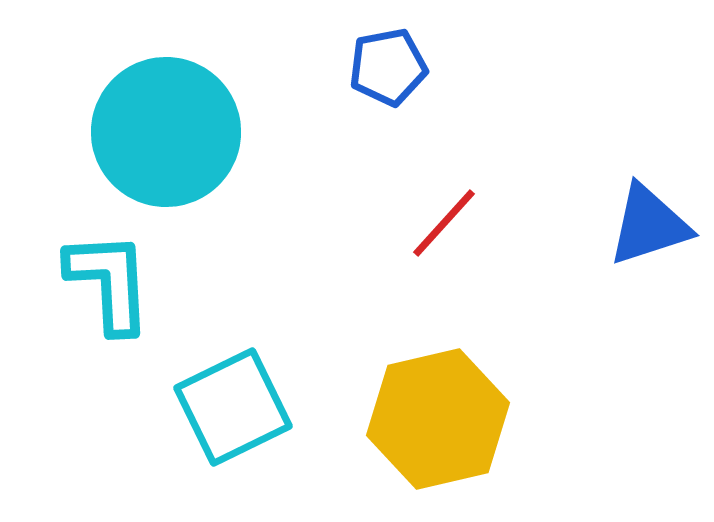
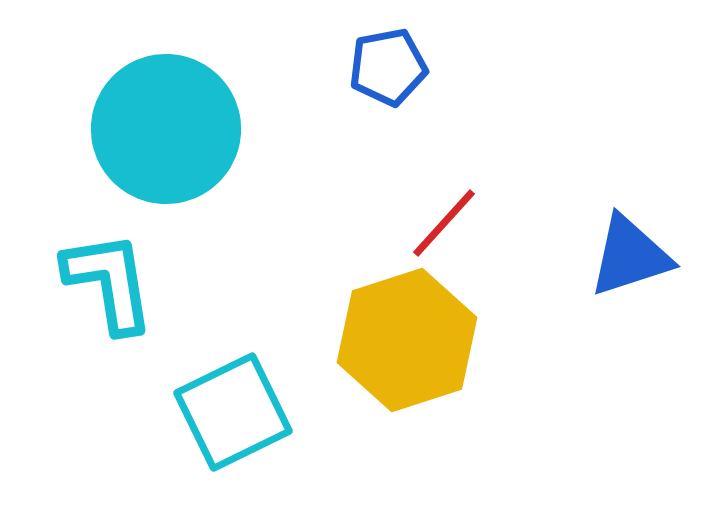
cyan circle: moved 3 px up
blue triangle: moved 19 px left, 31 px down
cyan L-shape: rotated 6 degrees counterclockwise
cyan square: moved 5 px down
yellow hexagon: moved 31 px left, 79 px up; rotated 5 degrees counterclockwise
